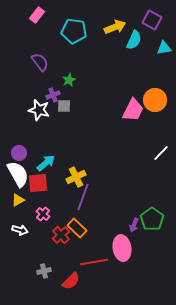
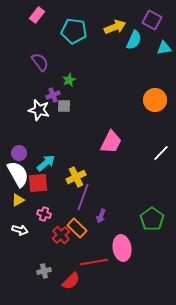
pink trapezoid: moved 22 px left, 32 px down
pink cross: moved 1 px right; rotated 24 degrees counterclockwise
purple arrow: moved 33 px left, 9 px up
